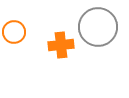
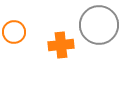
gray circle: moved 1 px right, 2 px up
